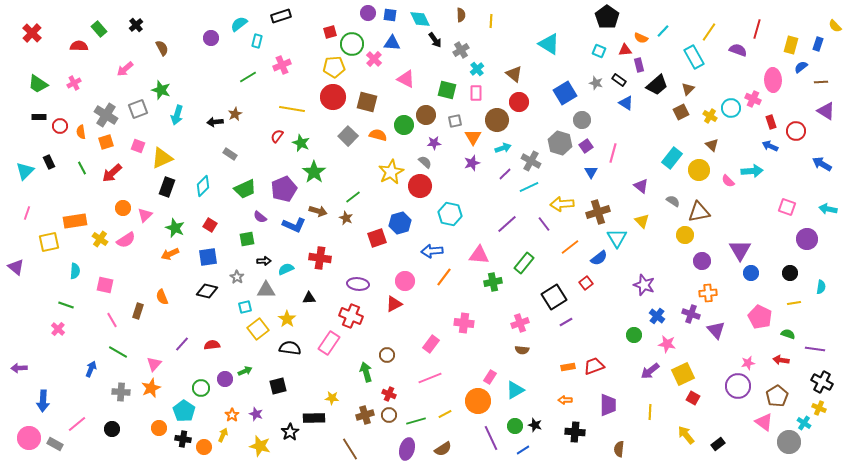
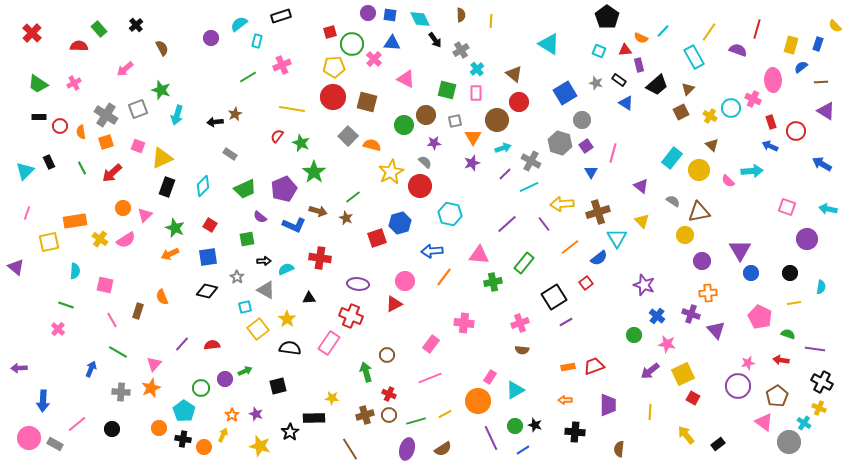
orange semicircle at (378, 135): moved 6 px left, 10 px down
gray triangle at (266, 290): rotated 30 degrees clockwise
